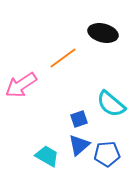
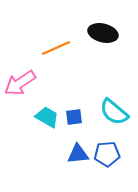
orange line: moved 7 px left, 10 px up; rotated 12 degrees clockwise
pink arrow: moved 1 px left, 2 px up
cyan semicircle: moved 3 px right, 8 px down
blue square: moved 5 px left, 2 px up; rotated 12 degrees clockwise
blue triangle: moved 1 px left, 9 px down; rotated 35 degrees clockwise
cyan trapezoid: moved 39 px up
